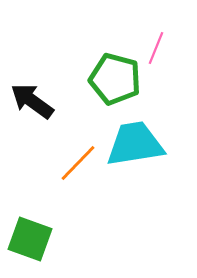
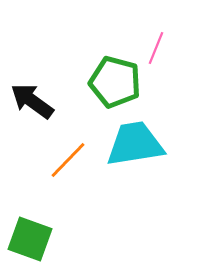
green pentagon: moved 3 px down
orange line: moved 10 px left, 3 px up
